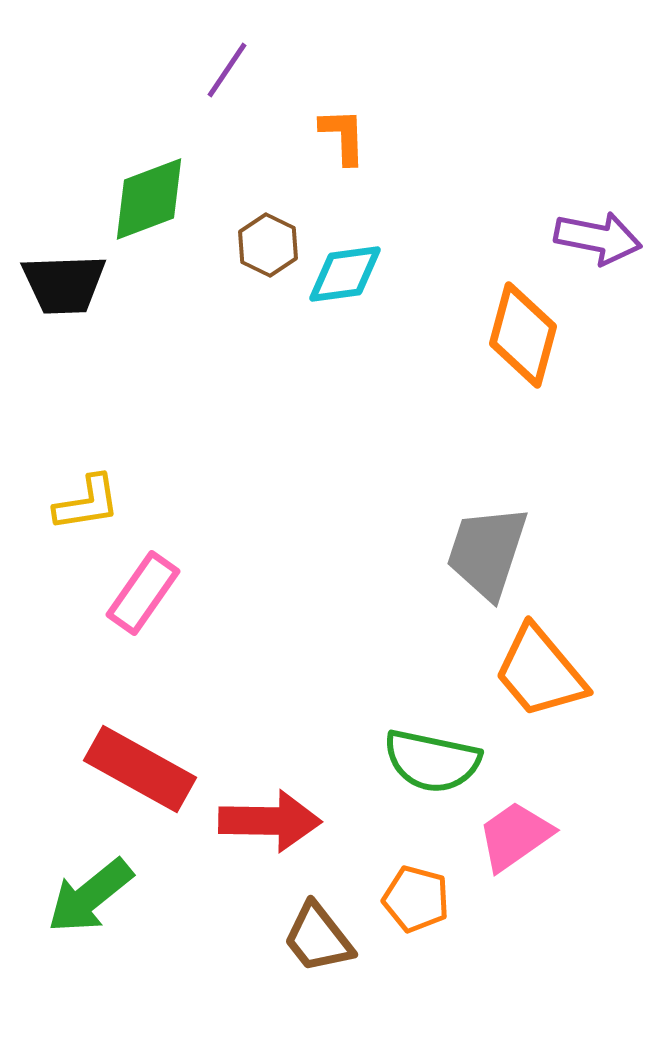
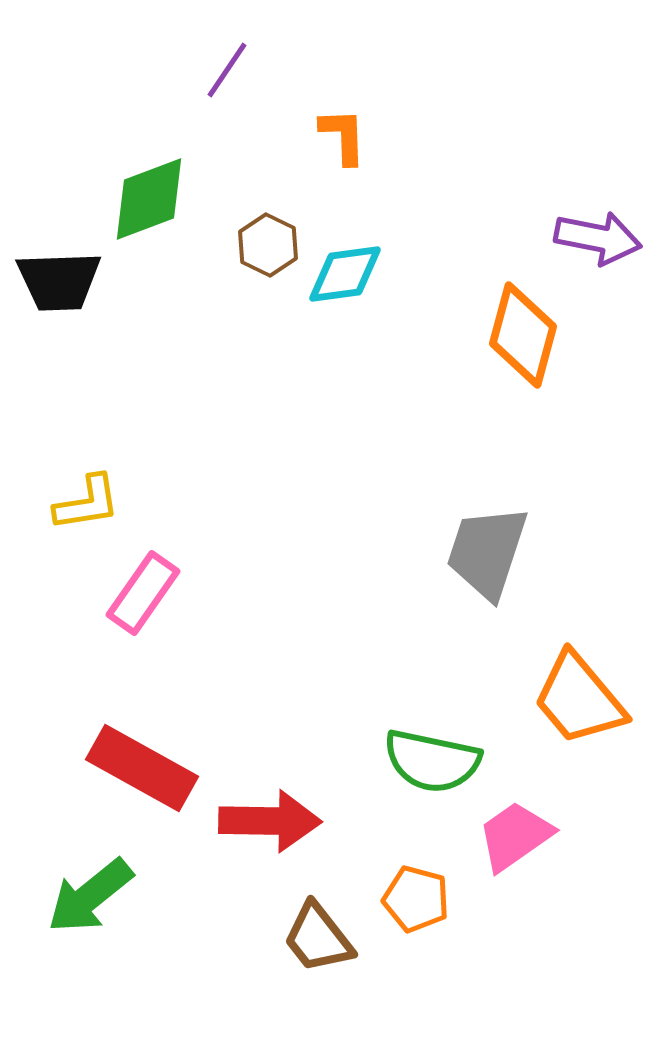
black trapezoid: moved 5 px left, 3 px up
orange trapezoid: moved 39 px right, 27 px down
red rectangle: moved 2 px right, 1 px up
